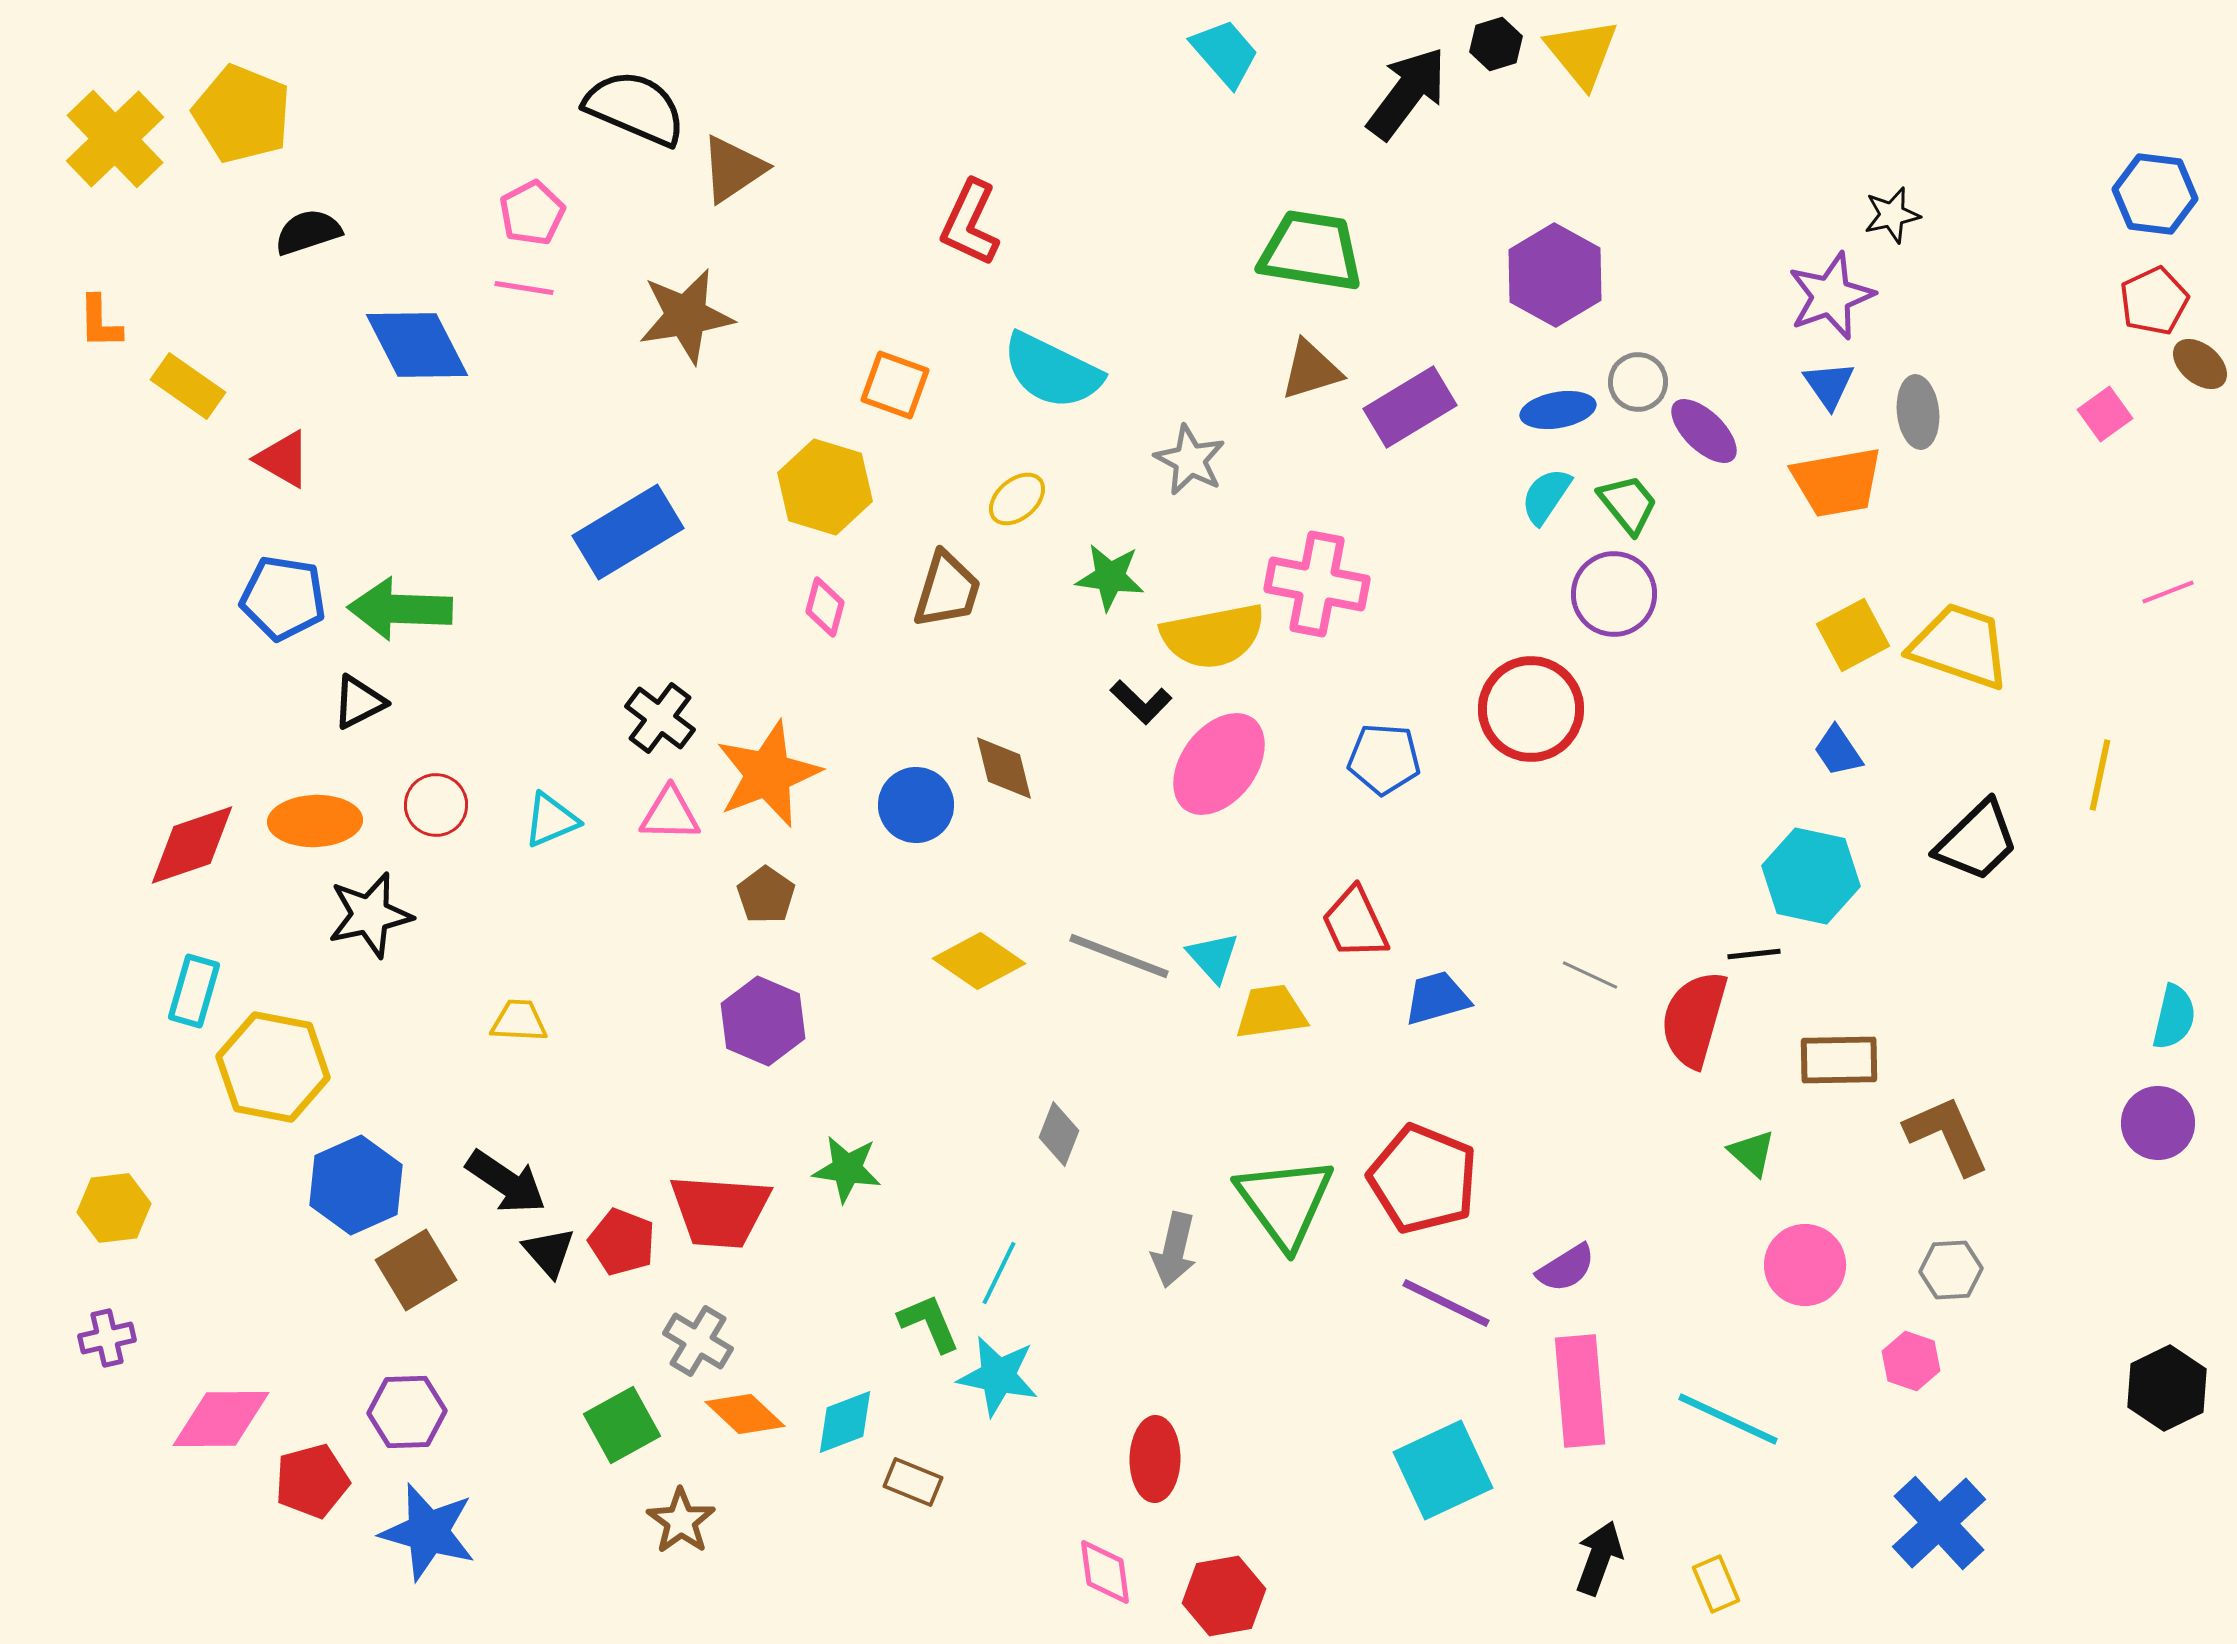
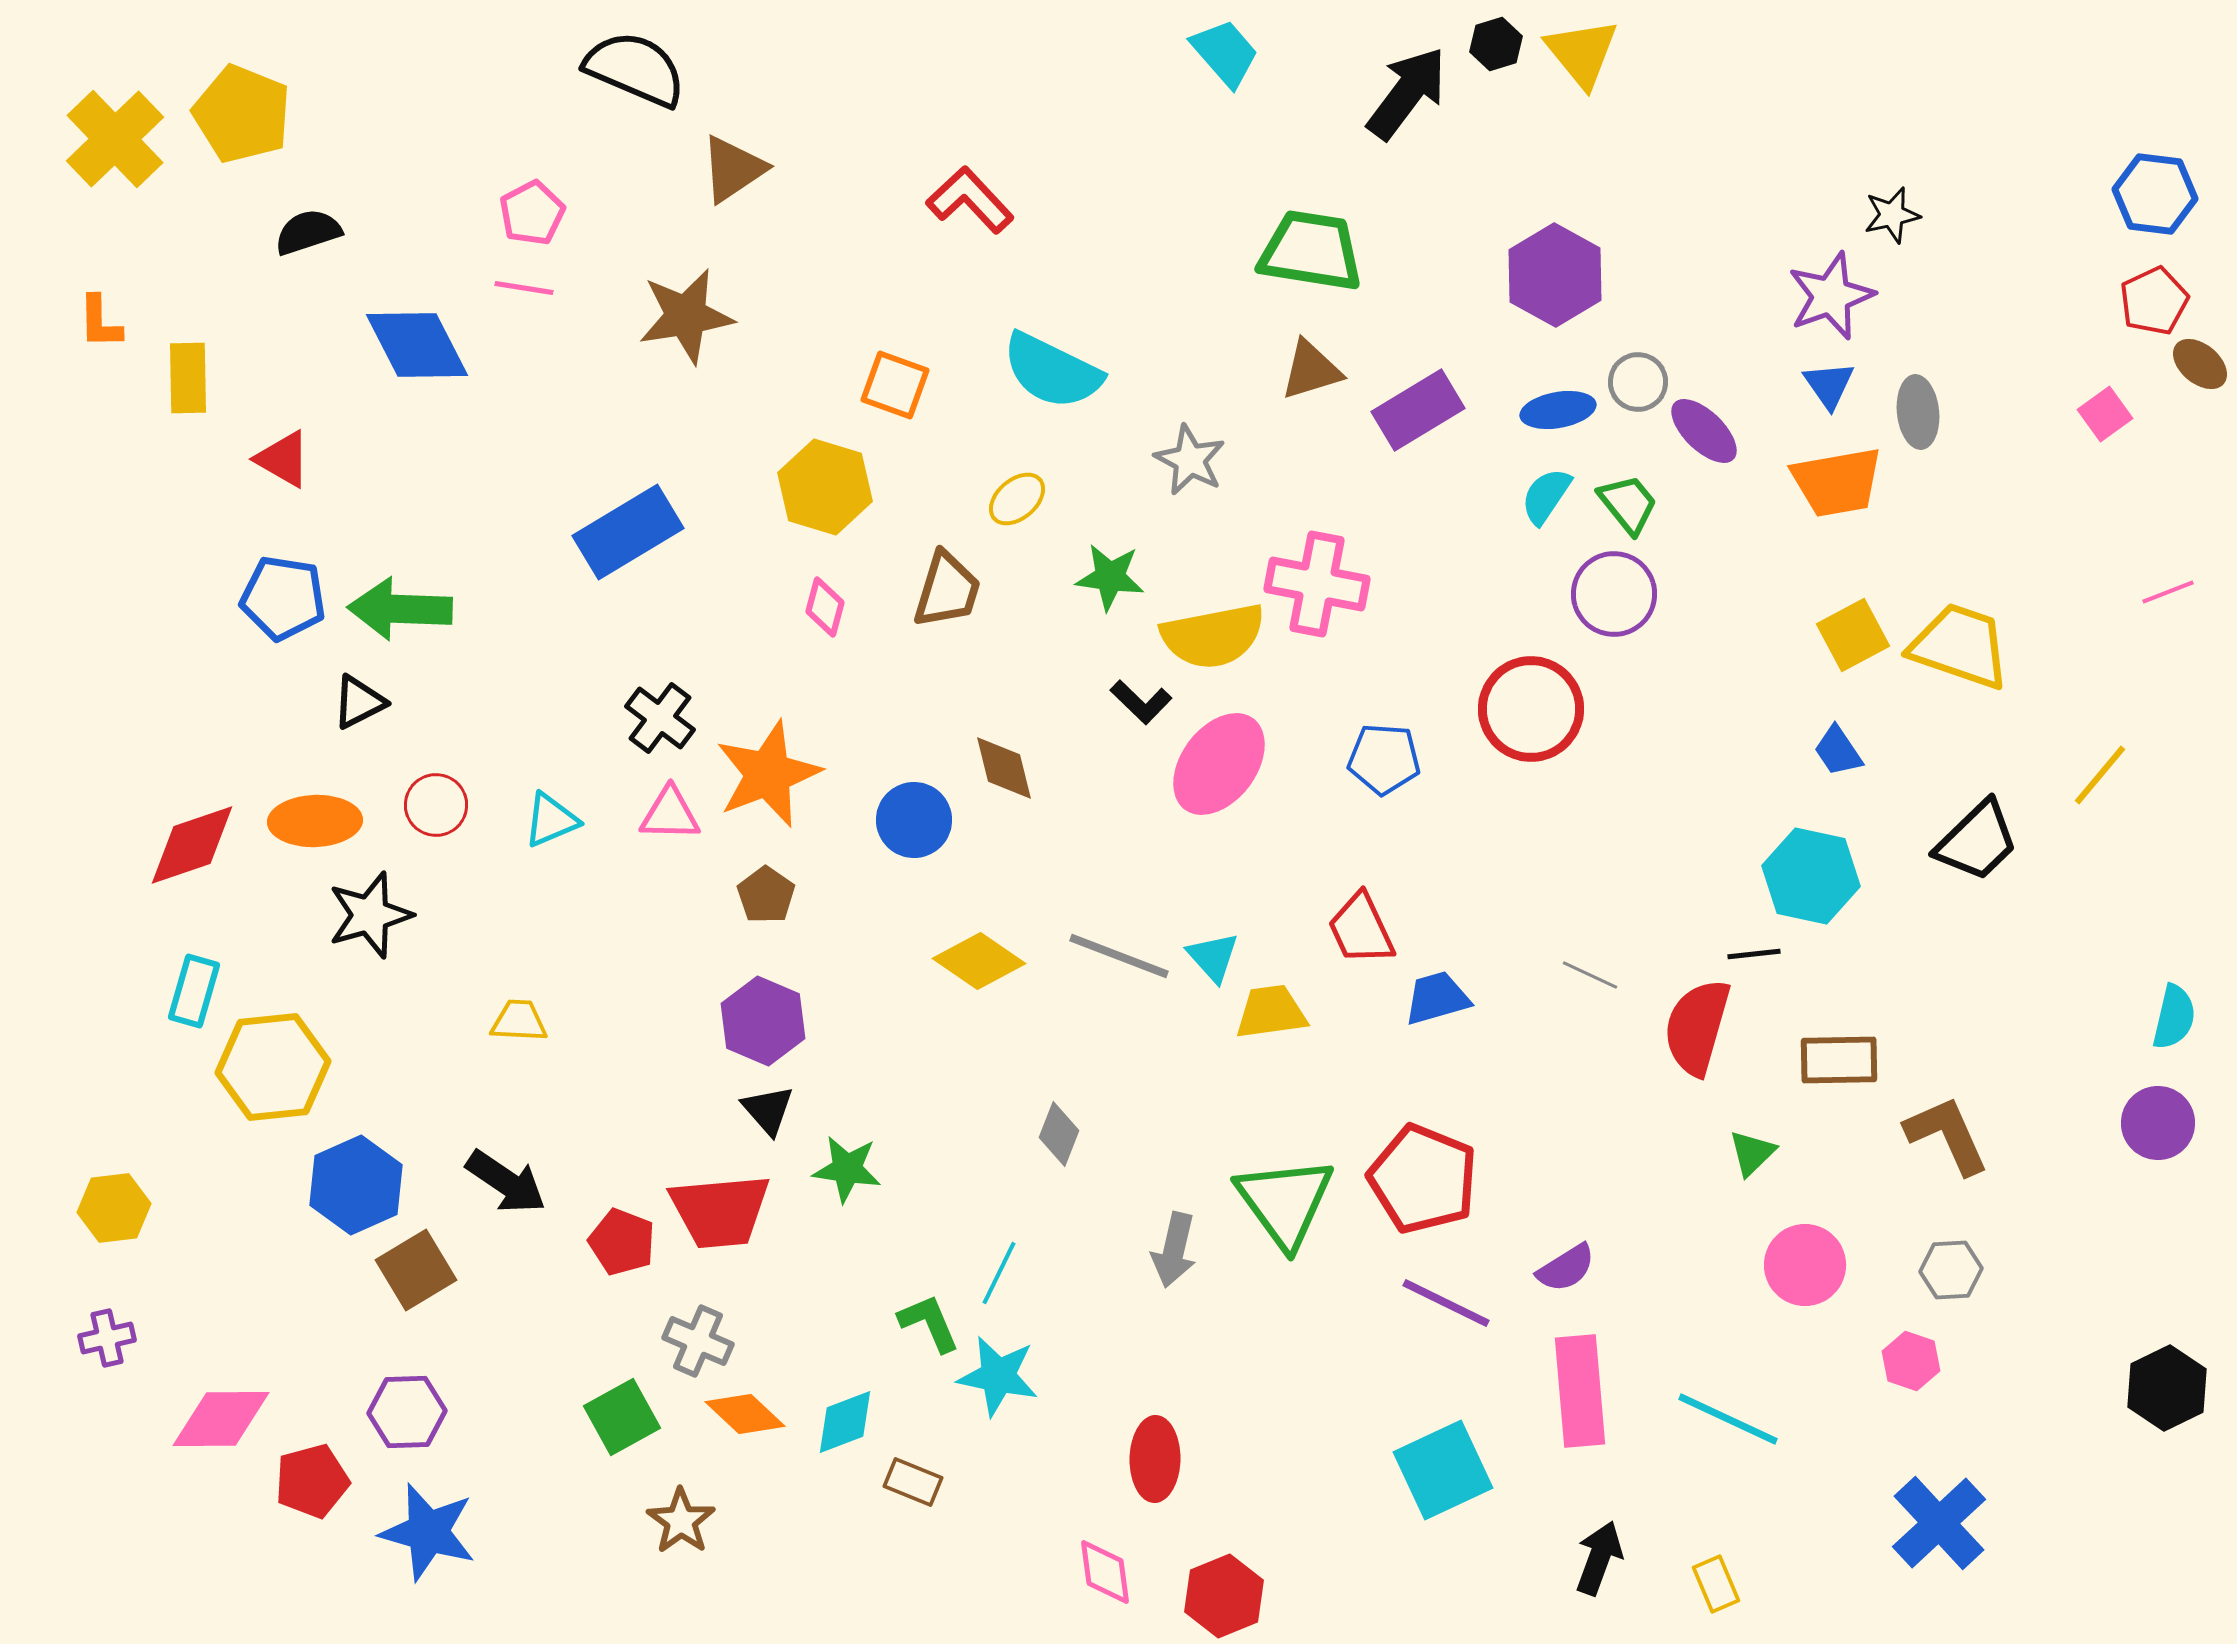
black semicircle at (635, 108): moved 39 px up
red L-shape at (970, 223): moved 23 px up; rotated 112 degrees clockwise
yellow rectangle at (188, 386): moved 8 px up; rotated 54 degrees clockwise
purple rectangle at (1410, 407): moved 8 px right, 3 px down
yellow line at (2100, 775): rotated 28 degrees clockwise
blue circle at (916, 805): moved 2 px left, 15 px down
black star at (370, 915): rotated 4 degrees counterclockwise
red trapezoid at (1355, 923): moved 6 px right, 6 px down
red semicircle at (1694, 1019): moved 3 px right, 8 px down
yellow hexagon at (273, 1067): rotated 17 degrees counterclockwise
green triangle at (1752, 1153): rotated 34 degrees clockwise
red trapezoid at (720, 1211): rotated 9 degrees counterclockwise
black triangle at (549, 1252): moved 219 px right, 142 px up
gray cross at (698, 1341): rotated 8 degrees counterclockwise
green square at (622, 1425): moved 8 px up
red hexagon at (1224, 1596): rotated 12 degrees counterclockwise
